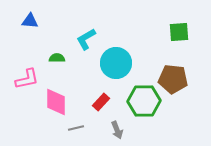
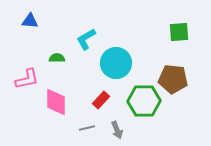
red rectangle: moved 2 px up
gray line: moved 11 px right
